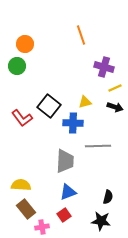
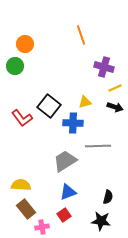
green circle: moved 2 px left
gray trapezoid: rotated 125 degrees counterclockwise
